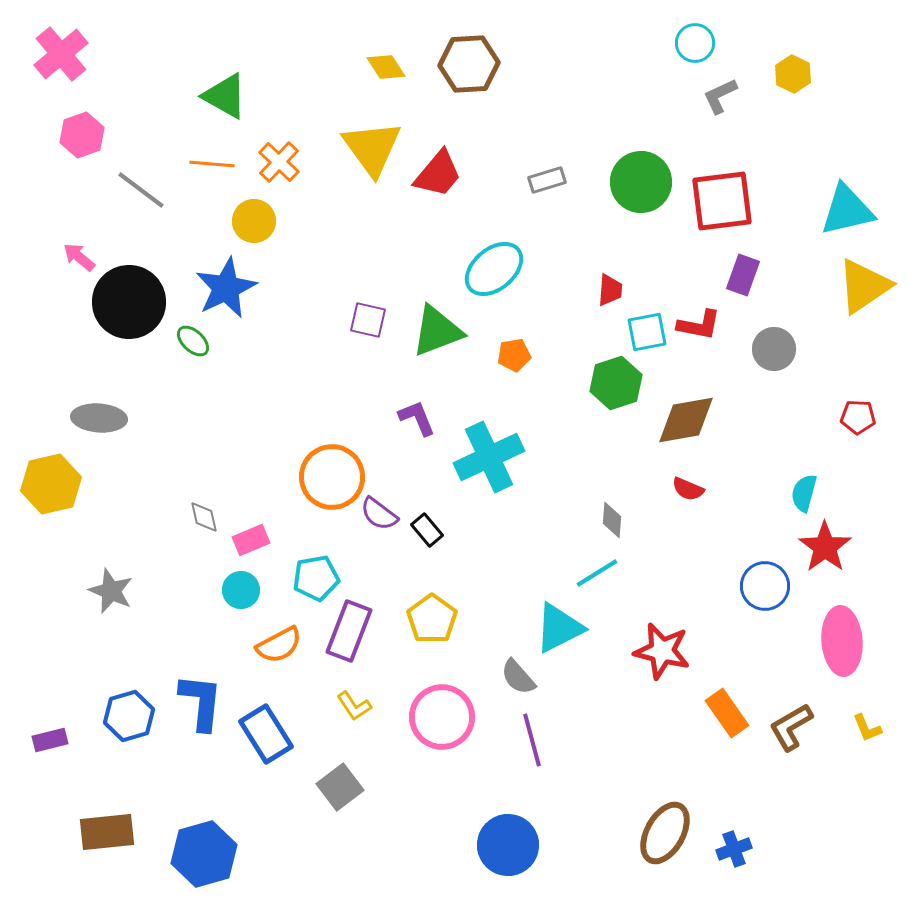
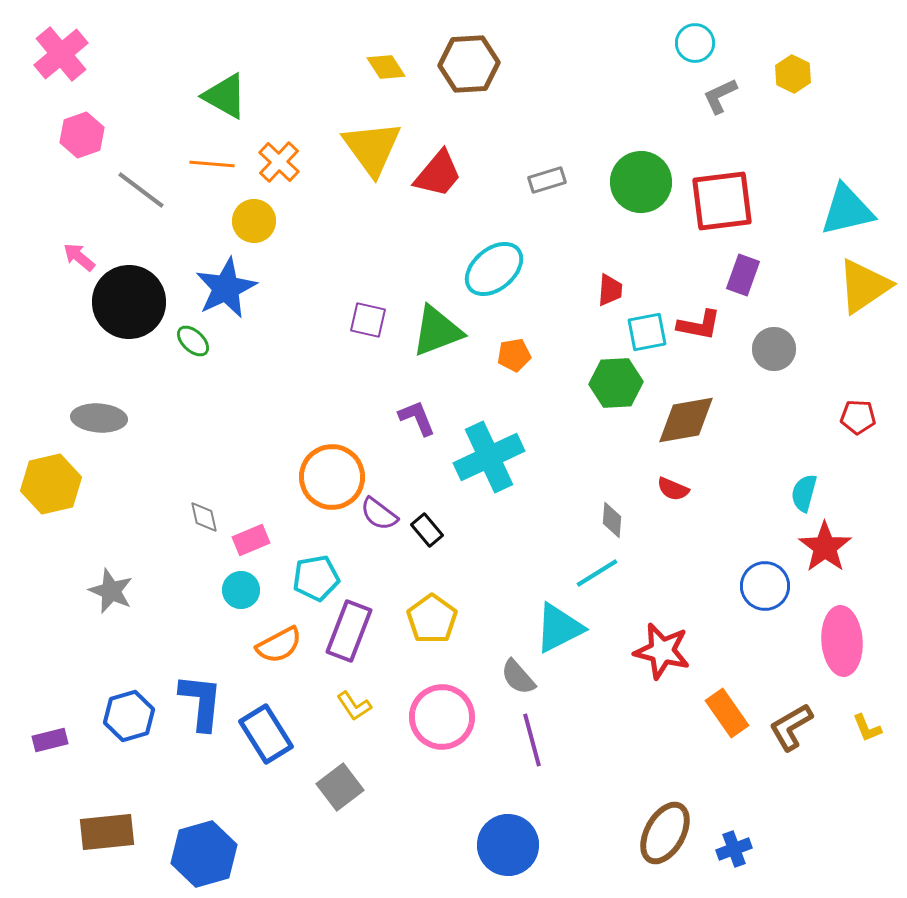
green hexagon at (616, 383): rotated 15 degrees clockwise
red semicircle at (688, 489): moved 15 px left
